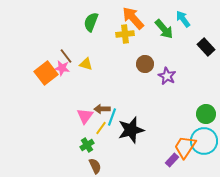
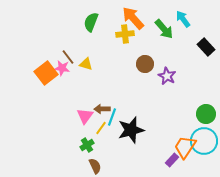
brown line: moved 2 px right, 1 px down
